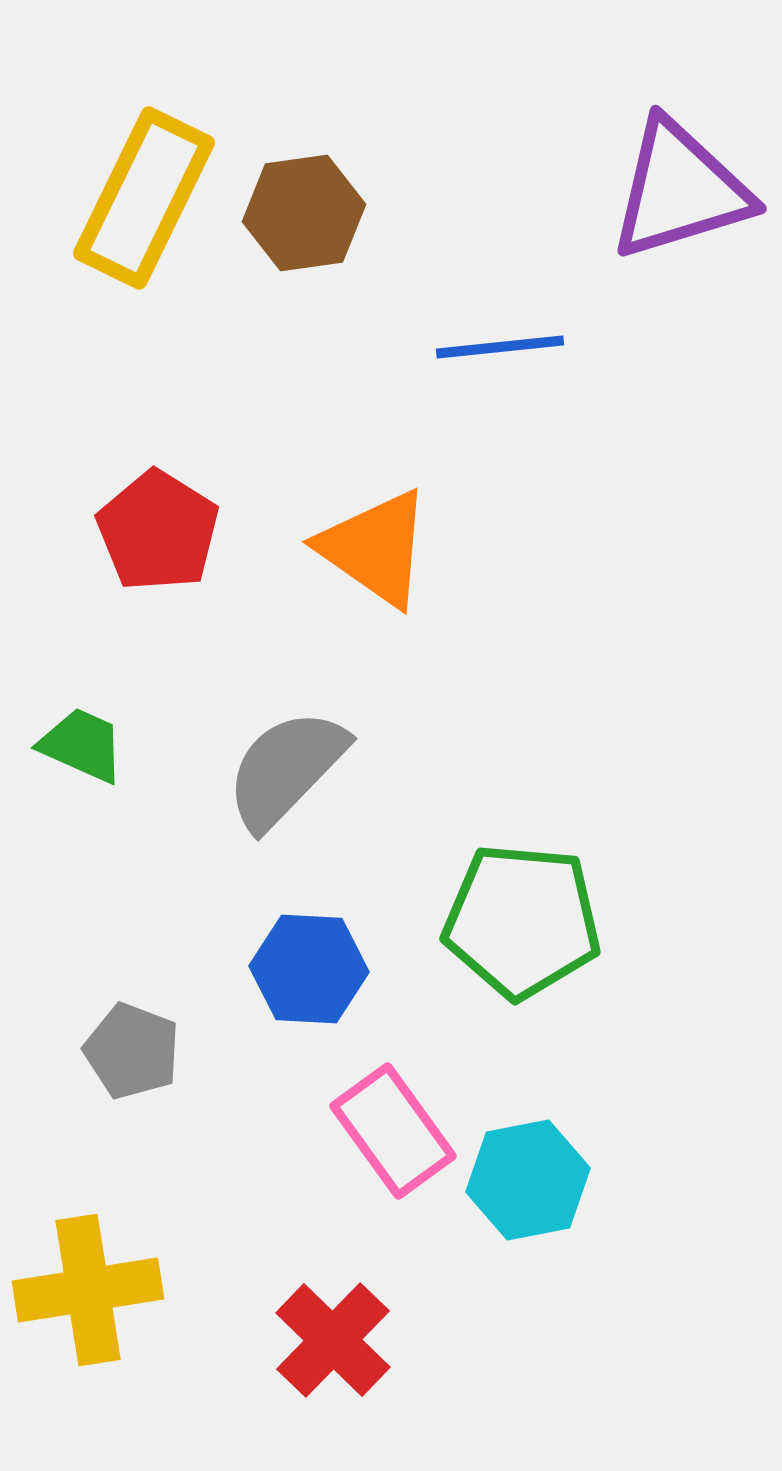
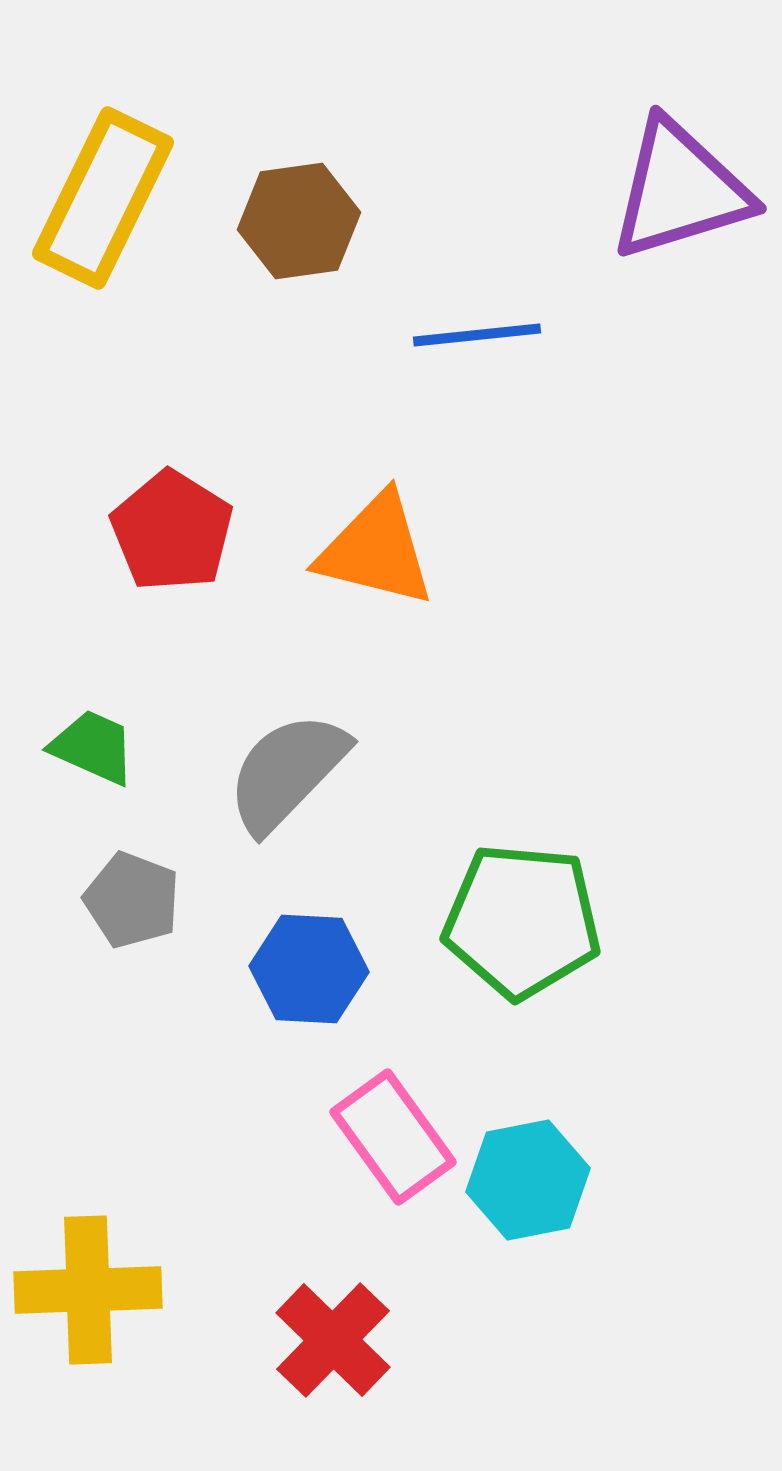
yellow rectangle: moved 41 px left
brown hexagon: moved 5 px left, 8 px down
blue line: moved 23 px left, 12 px up
red pentagon: moved 14 px right
orange triangle: moved 1 px right, 2 px down; rotated 21 degrees counterclockwise
green trapezoid: moved 11 px right, 2 px down
gray semicircle: moved 1 px right, 3 px down
gray pentagon: moved 151 px up
pink rectangle: moved 6 px down
yellow cross: rotated 7 degrees clockwise
